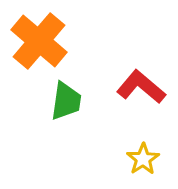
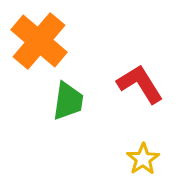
red L-shape: moved 1 px left, 3 px up; rotated 18 degrees clockwise
green trapezoid: moved 2 px right
